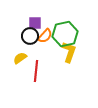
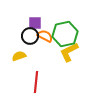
orange semicircle: rotated 105 degrees counterclockwise
yellow L-shape: rotated 135 degrees counterclockwise
yellow semicircle: moved 1 px left, 2 px up; rotated 16 degrees clockwise
red line: moved 11 px down
